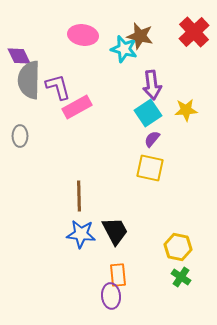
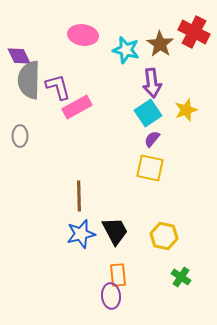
red cross: rotated 20 degrees counterclockwise
brown star: moved 20 px right, 8 px down; rotated 20 degrees clockwise
cyan star: moved 2 px right, 1 px down
purple arrow: moved 2 px up
yellow star: rotated 15 degrees counterclockwise
blue star: rotated 20 degrees counterclockwise
yellow hexagon: moved 14 px left, 11 px up
